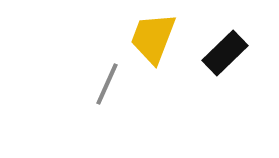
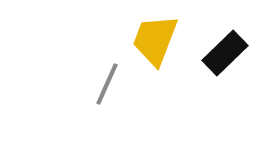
yellow trapezoid: moved 2 px right, 2 px down
